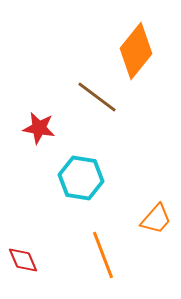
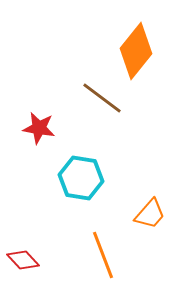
brown line: moved 5 px right, 1 px down
orange trapezoid: moved 6 px left, 5 px up
red diamond: rotated 20 degrees counterclockwise
